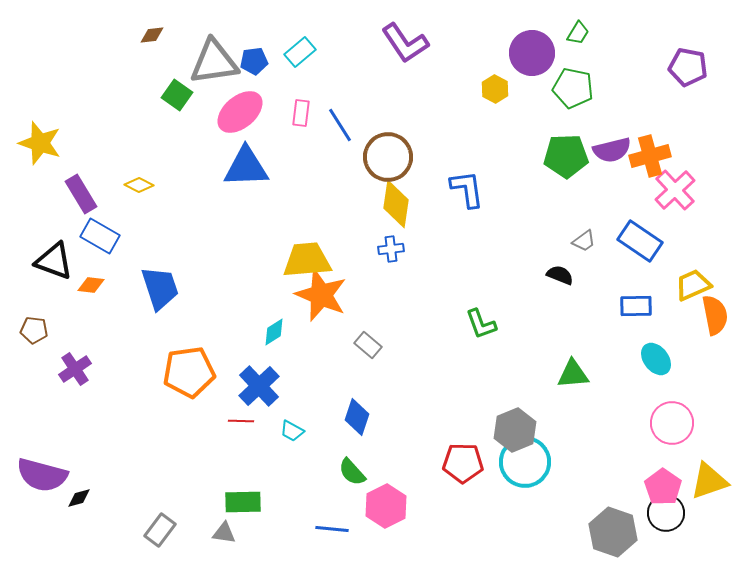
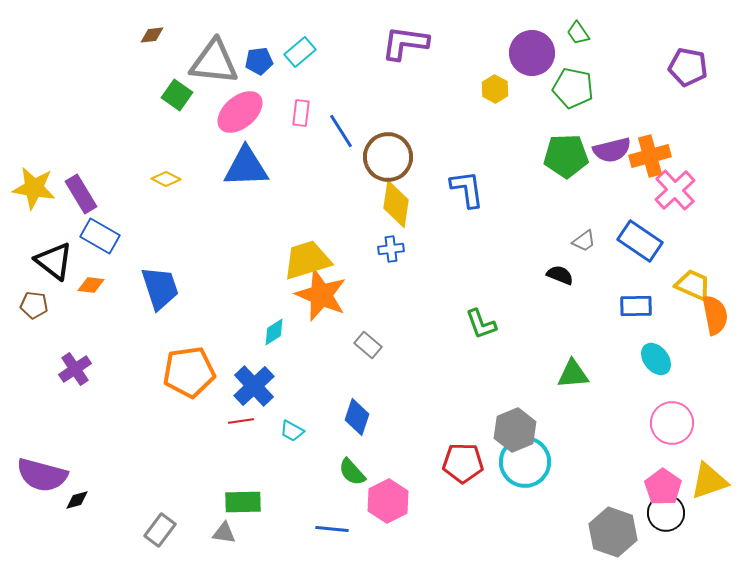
green trapezoid at (578, 33): rotated 115 degrees clockwise
purple L-shape at (405, 43): rotated 132 degrees clockwise
blue pentagon at (254, 61): moved 5 px right
gray triangle at (214, 62): rotated 14 degrees clockwise
blue line at (340, 125): moved 1 px right, 6 px down
yellow star at (40, 143): moved 6 px left, 45 px down; rotated 9 degrees counterclockwise
yellow diamond at (139, 185): moved 27 px right, 6 px up
yellow trapezoid at (307, 260): rotated 12 degrees counterclockwise
black triangle at (54, 261): rotated 18 degrees clockwise
yellow trapezoid at (693, 285): rotated 48 degrees clockwise
brown pentagon at (34, 330): moved 25 px up
blue cross at (259, 386): moved 5 px left
red line at (241, 421): rotated 10 degrees counterclockwise
black diamond at (79, 498): moved 2 px left, 2 px down
pink hexagon at (386, 506): moved 2 px right, 5 px up
